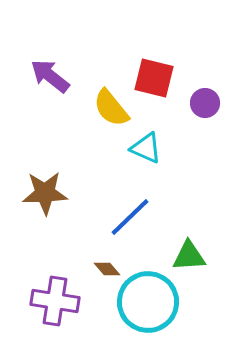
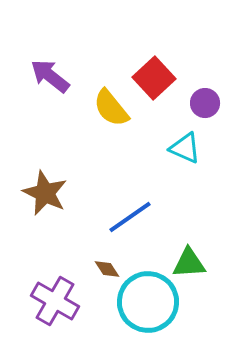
red square: rotated 33 degrees clockwise
cyan triangle: moved 39 px right
brown star: rotated 27 degrees clockwise
blue line: rotated 9 degrees clockwise
green triangle: moved 7 px down
brown diamond: rotated 8 degrees clockwise
purple cross: rotated 21 degrees clockwise
